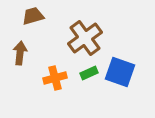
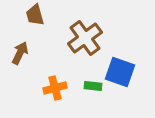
brown trapezoid: moved 2 px right, 1 px up; rotated 90 degrees counterclockwise
brown arrow: rotated 20 degrees clockwise
green rectangle: moved 4 px right, 13 px down; rotated 30 degrees clockwise
orange cross: moved 10 px down
